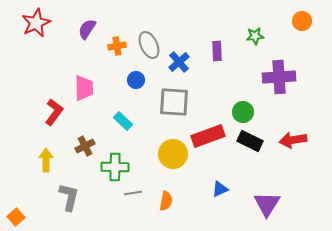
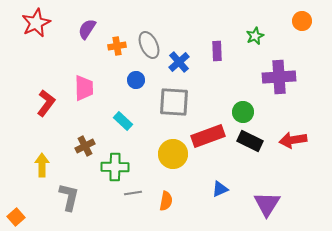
green star: rotated 18 degrees counterclockwise
red L-shape: moved 8 px left, 9 px up
yellow arrow: moved 4 px left, 5 px down
